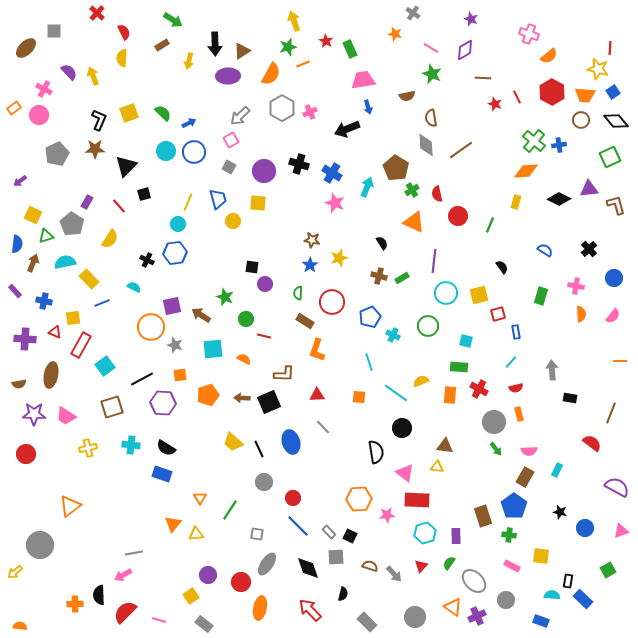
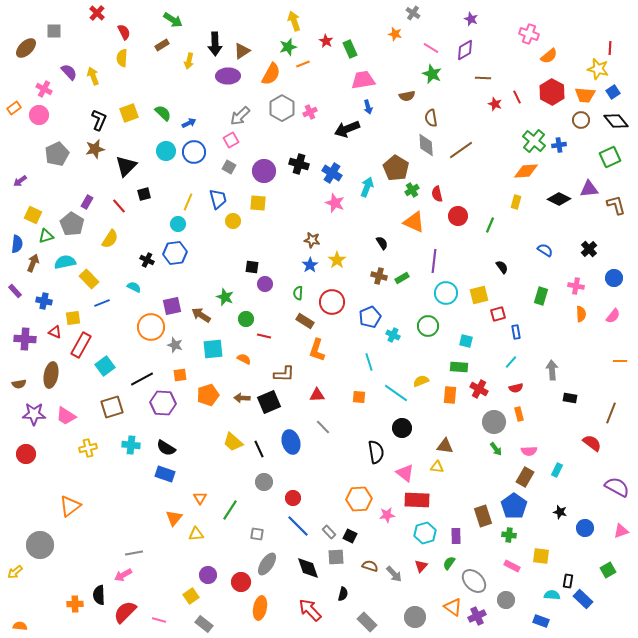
brown star at (95, 149): rotated 12 degrees counterclockwise
yellow star at (339, 258): moved 2 px left, 2 px down; rotated 18 degrees counterclockwise
blue rectangle at (162, 474): moved 3 px right
orange triangle at (173, 524): moved 1 px right, 6 px up
